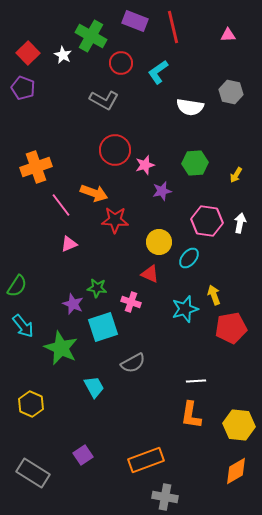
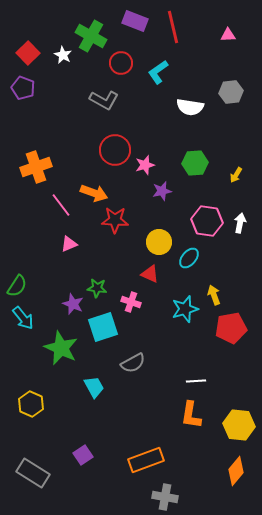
gray hexagon at (231, 92): rotated 20 degrees counterclockwise
cyan arrow at (23, 326): moved 8 px up
orange diamond at (236, 471): rotated 20 degrees counterclockwise
